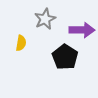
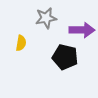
gray star: moved 1 px right, 1 px up; rotated 15 degrees clockwise
black pentagon: rotated 20 degrees counterclockwise
